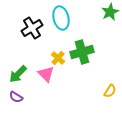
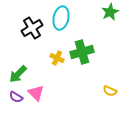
cyan ellipse: rotated 25 degrees clockwise
yellow cross: moved 1 px left; rotated 16 degrees counterclockwise
pink triangle: moved 10 px left, 19 px down
yellow semicircle: rotated 80 degrees clockwise
